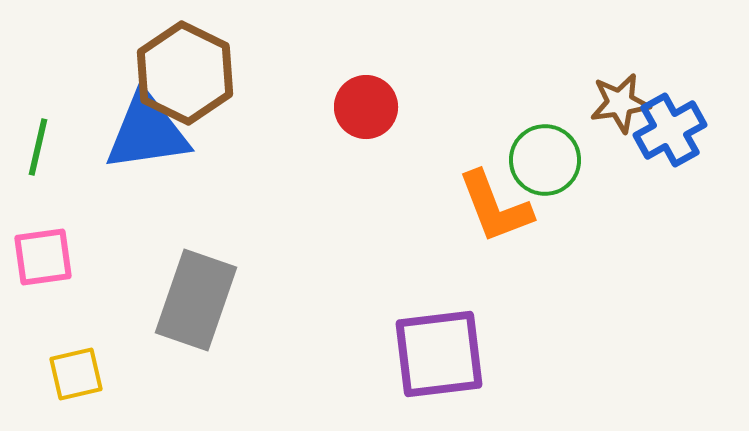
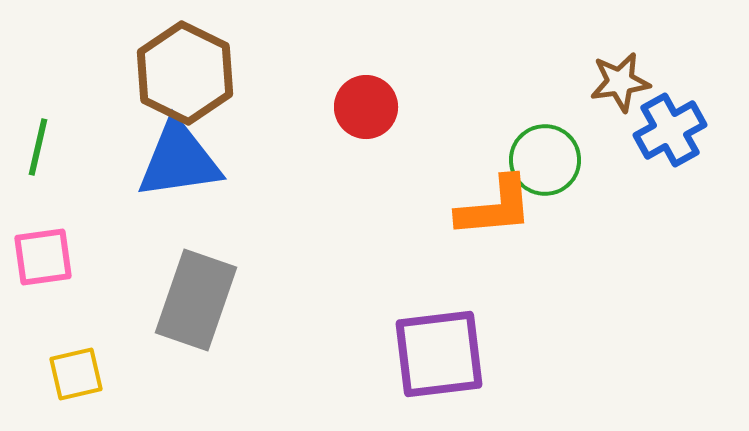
brown star: moved 21 px up
blue triangle: moved 32 px right, 28 px down
orange L-shape: rotated 74 degrees counterclockwise
